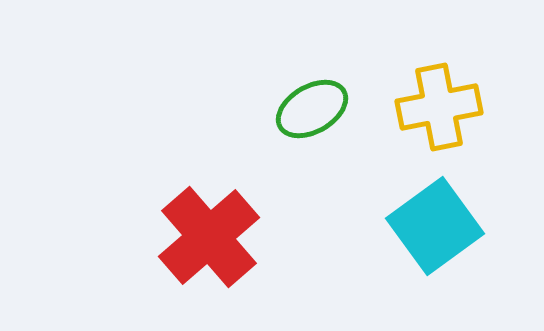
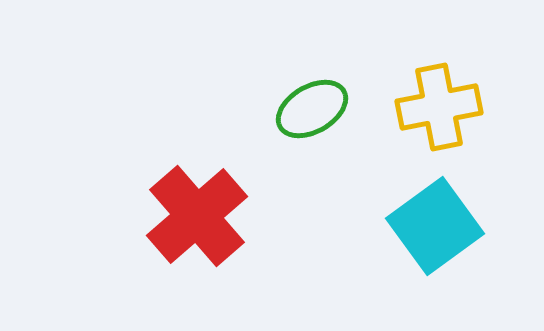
red cross: moved 12 px left, 21 px up
